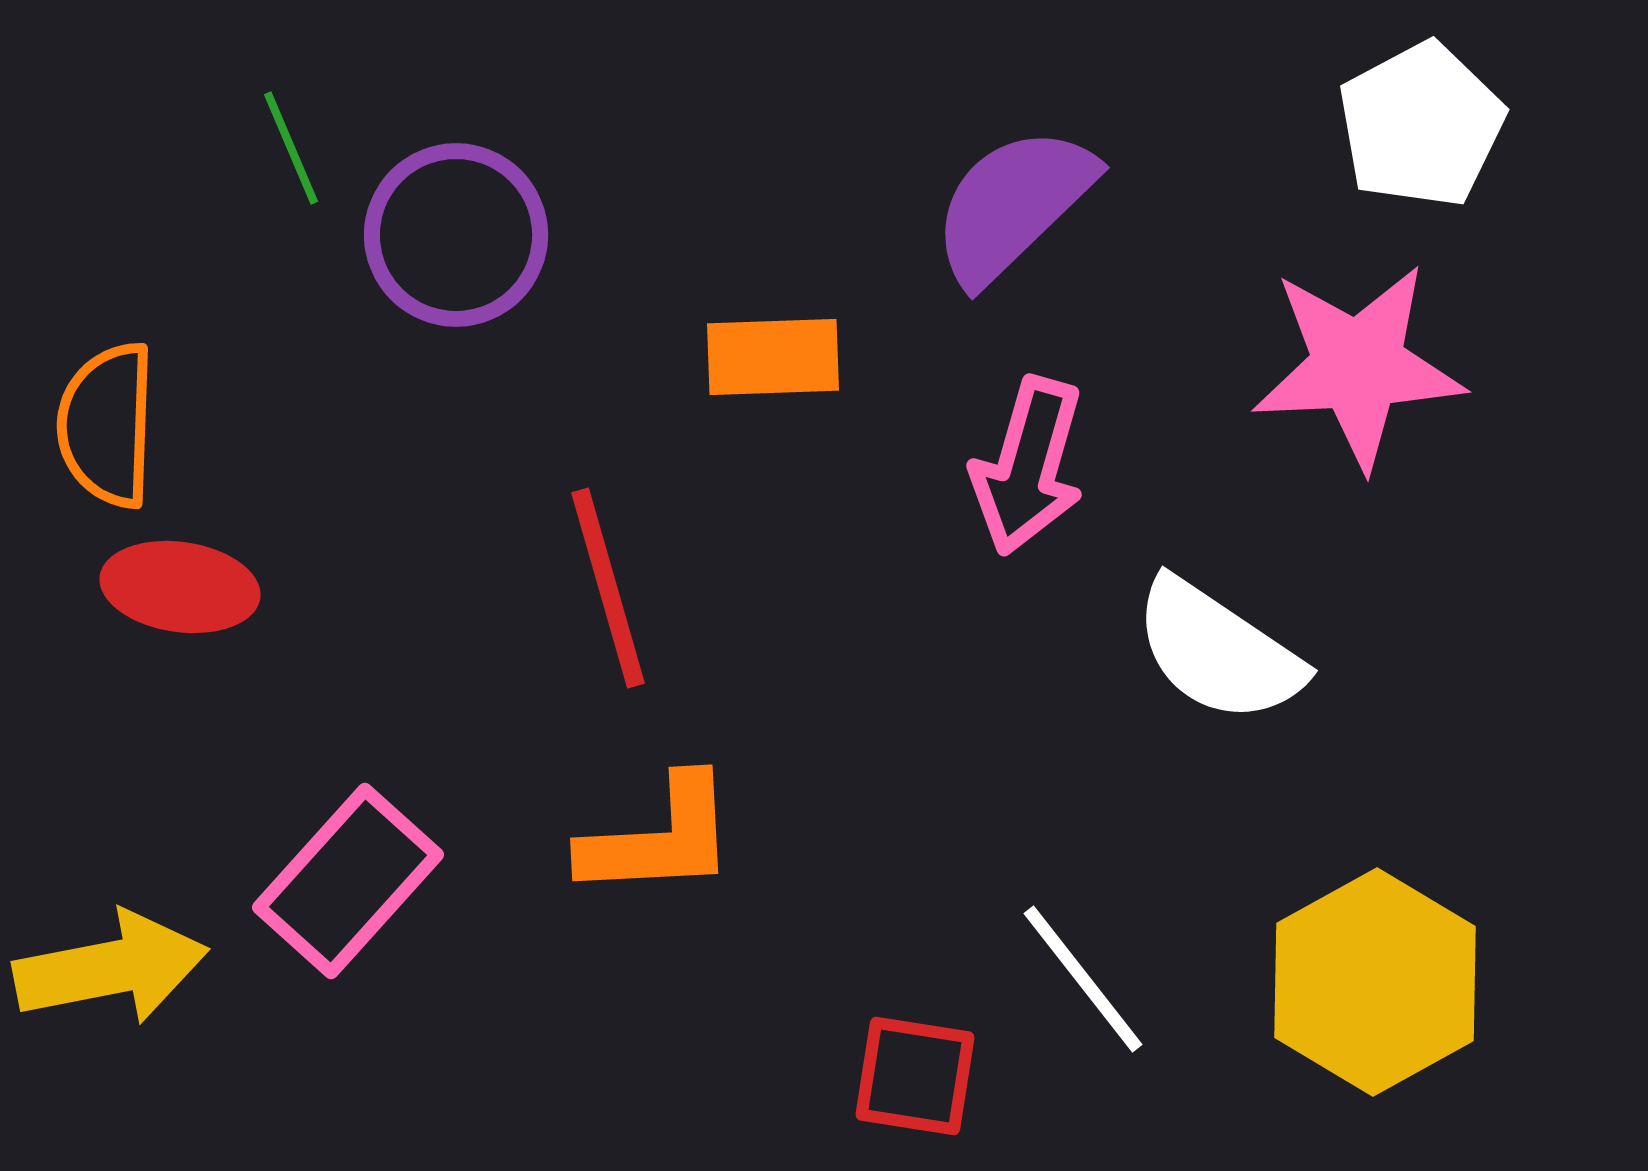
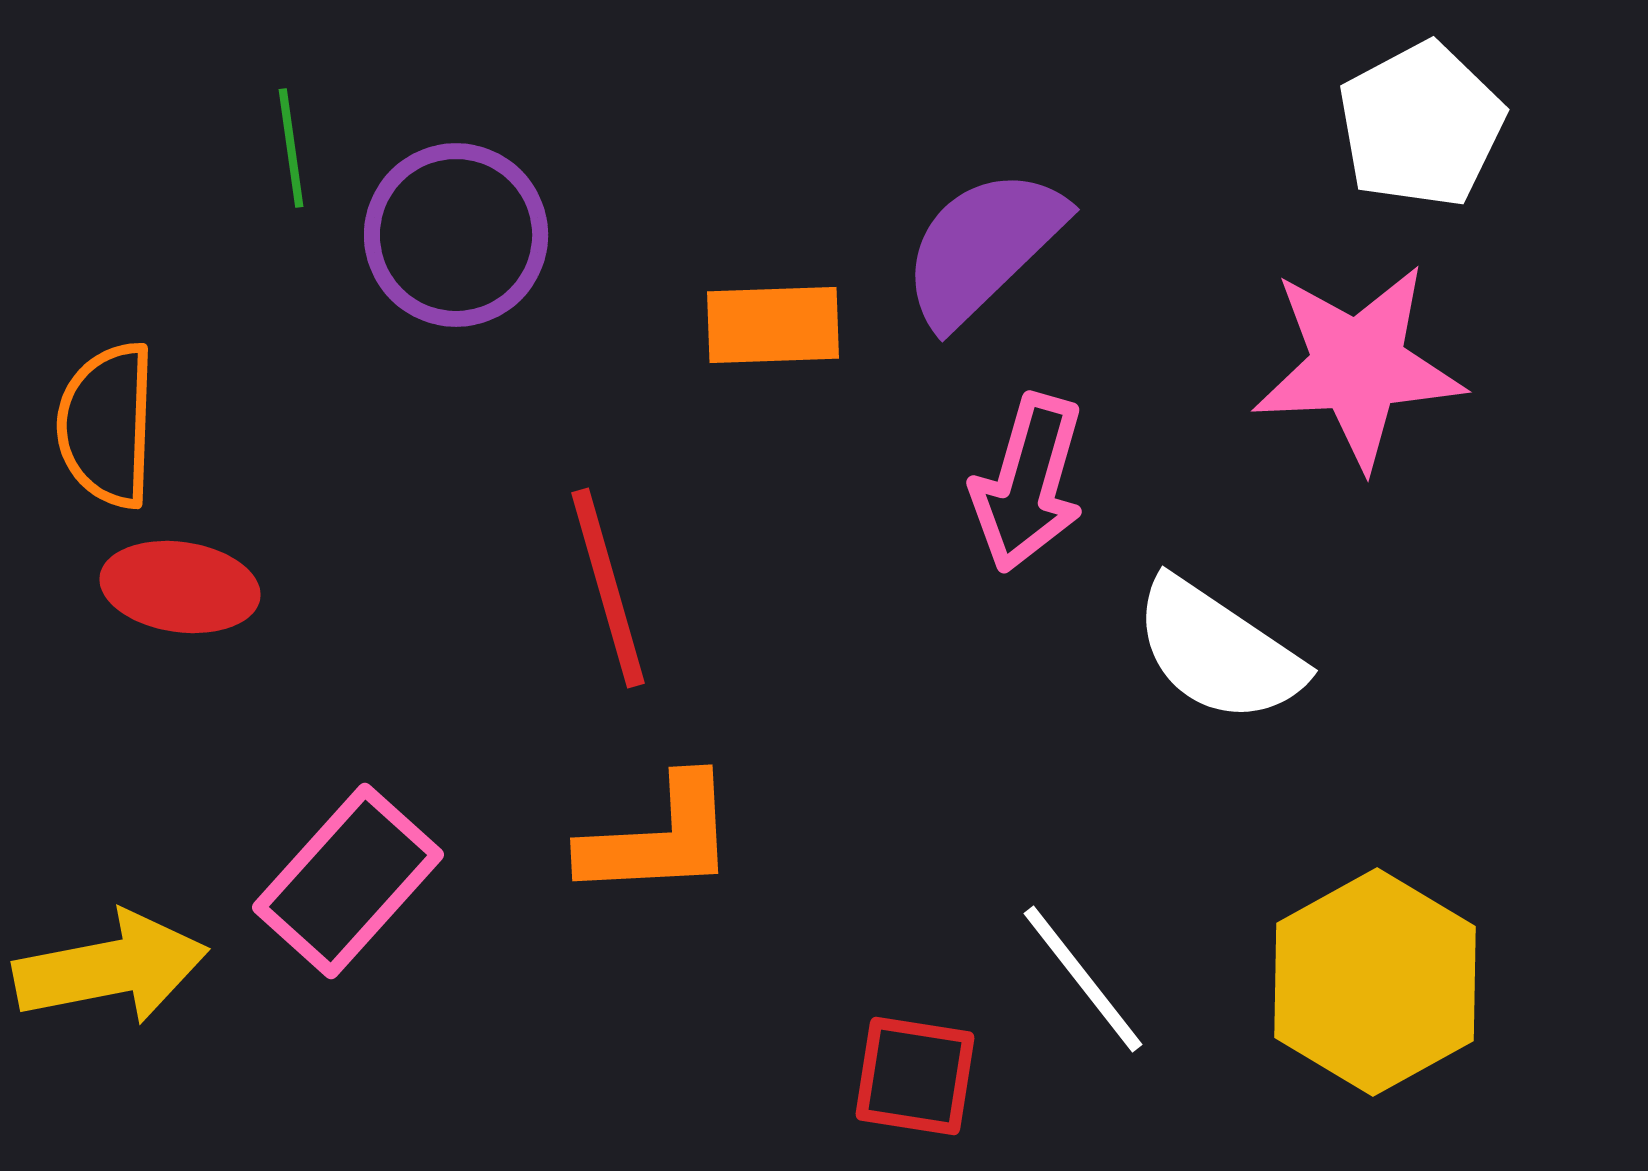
green line: rotated 15 degrees clockwise
purple semicircle: moved 30 px left, 42 px down
orange rectangle: moved 32 px up
pink arrow: moved 17 px down
